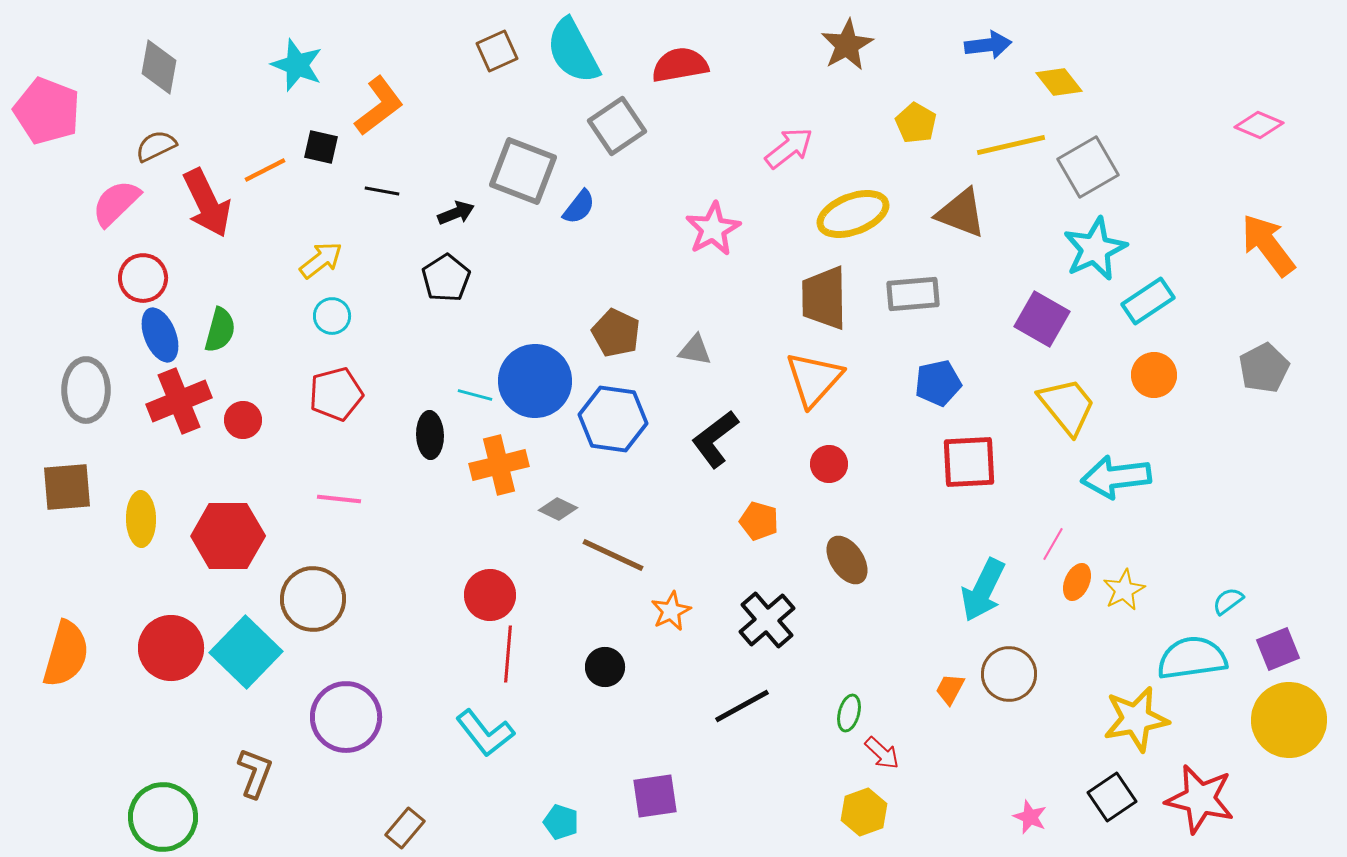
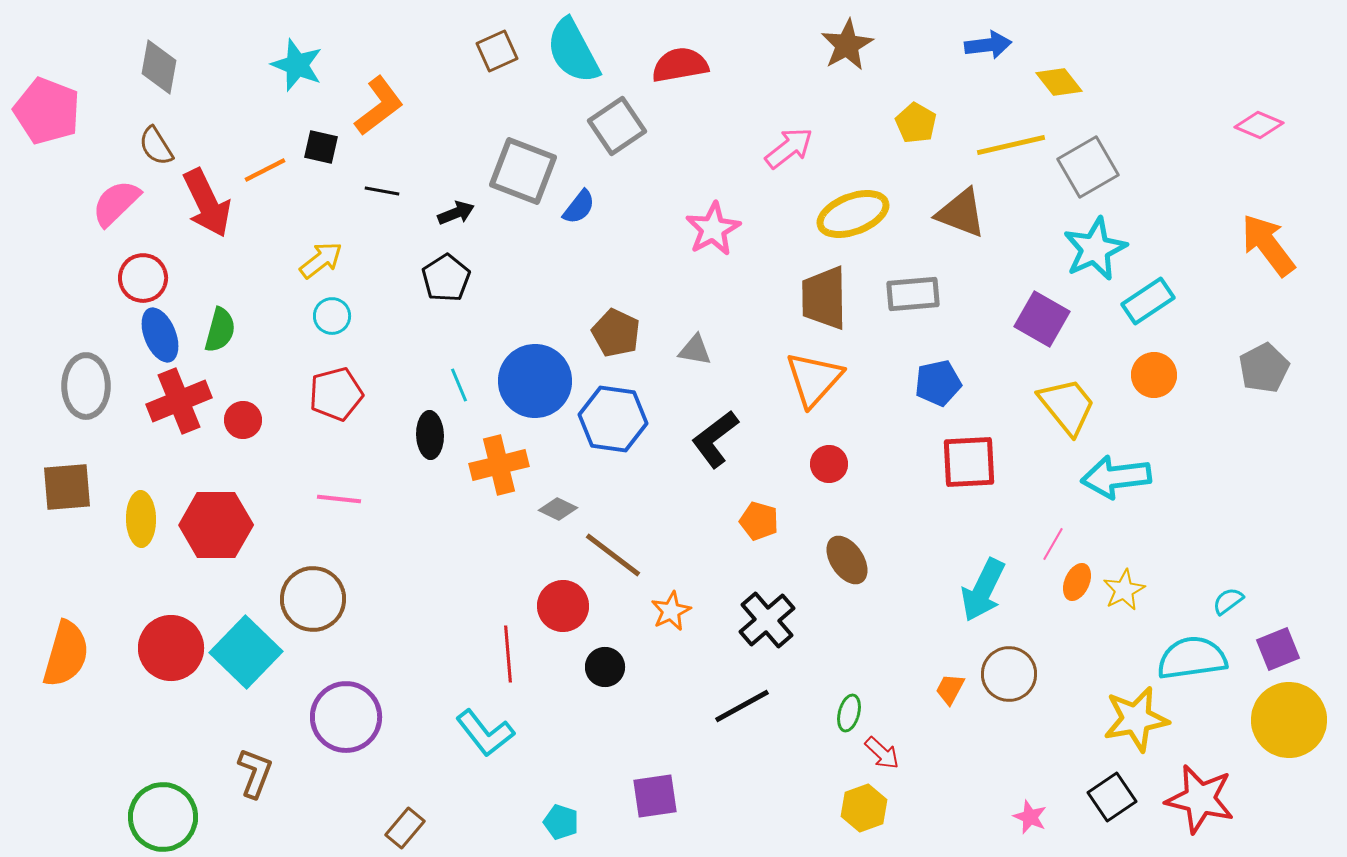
brown semicircle at (156, 146): rotated 96 degrees counterclockwise
gray ellipse at (86, 390): moved 4 px up
cyan line at (475, 395): moved 16 px left, 10 px up; rotated 52 degrees clockwise
red hexagon at (228, 536): moved 12 px left, 11 px up
brown line at (613, 555): rotated 12 degrees clockwise
red circle at (490, 595): moved 73 px right, 11 px down
red line at (508, 654): rotated 10 degrees counterclockwise
yellow hexagon at (864, 812): moved 4 px up
